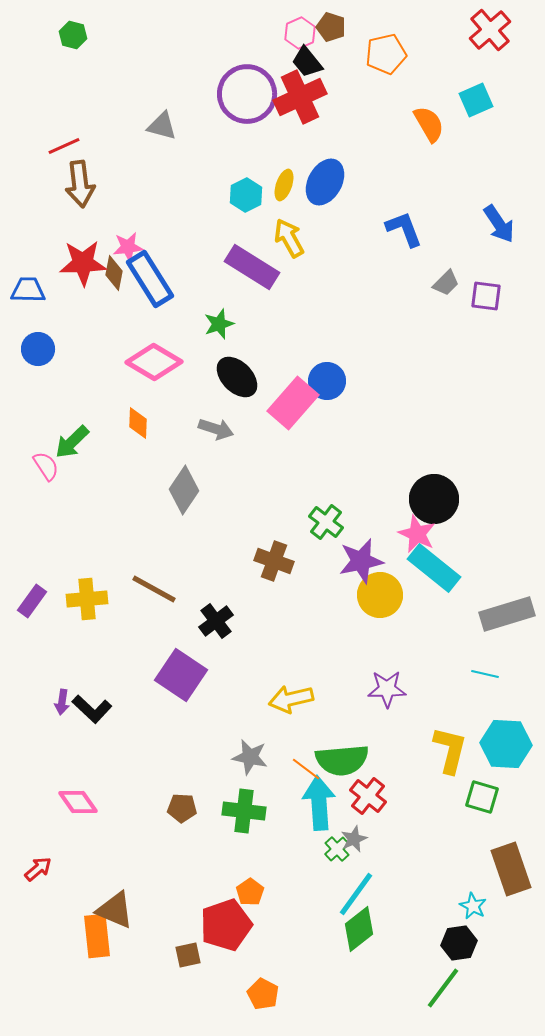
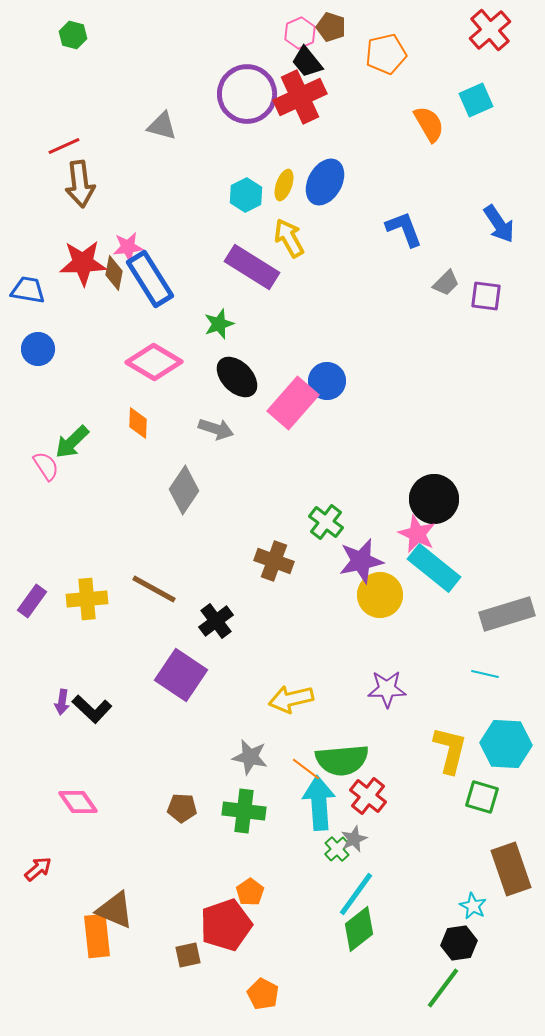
blue trapezoid at (28, 290): rotated 9 degrees clockwise
